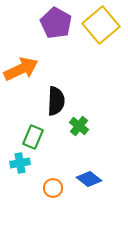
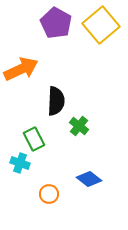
green rectangle: moved 1 px right, 2 px down; rotated 50 degrees counterclockwise
cyan cross: rotated 30 degrees clockwise
orange circle: moved 4 px left, 6 px down
